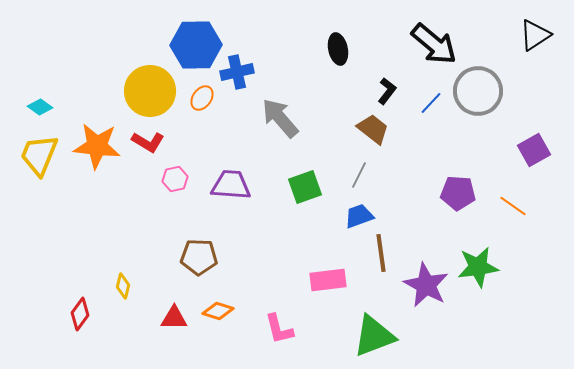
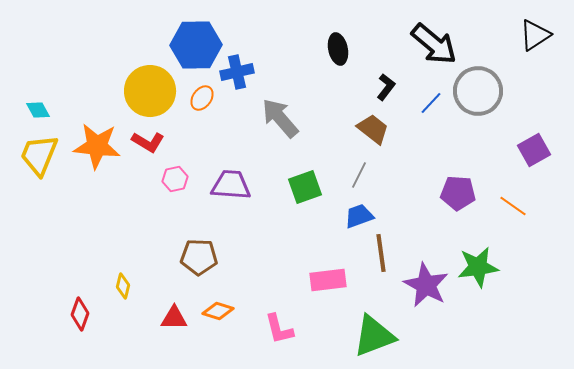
black L-shape: moved 1 px left, 4 px up
cyan diamond: moved 2 px left, 3 px down; rotated 25 degrees clockwise
red diamond: rotated 16 degrees counterclockwise
